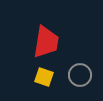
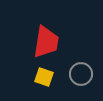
gray circle: moved 1 px right, 1 px up
